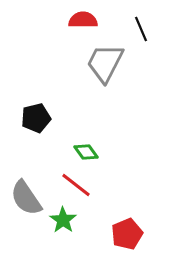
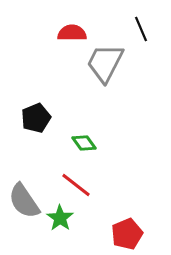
red semicircle: moved 11 px left, 13 px down
black pentagon: rotated 8 degrees counterclockwise
green diamond: moved 2 px left, 9 px up
gray semicircle: moved 2 px left, 3 px down
green star: moved 3 px left, 2 px up
